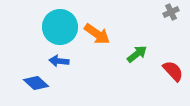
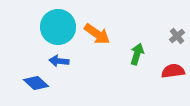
gray cross: moved 6 px right, 24 px down; rotated 14 degrees counterclockwise
cyan circle: moved 2 px left
green arrow: rotated 35 degrees counterclockwise
red semicircle: rotated 55 degrees counterclockwise
